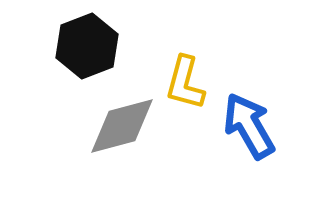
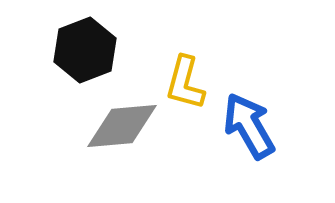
black hexagon: moved 2 px left, 4 px down
gray diamond: rotated 10 degrees clockwise
